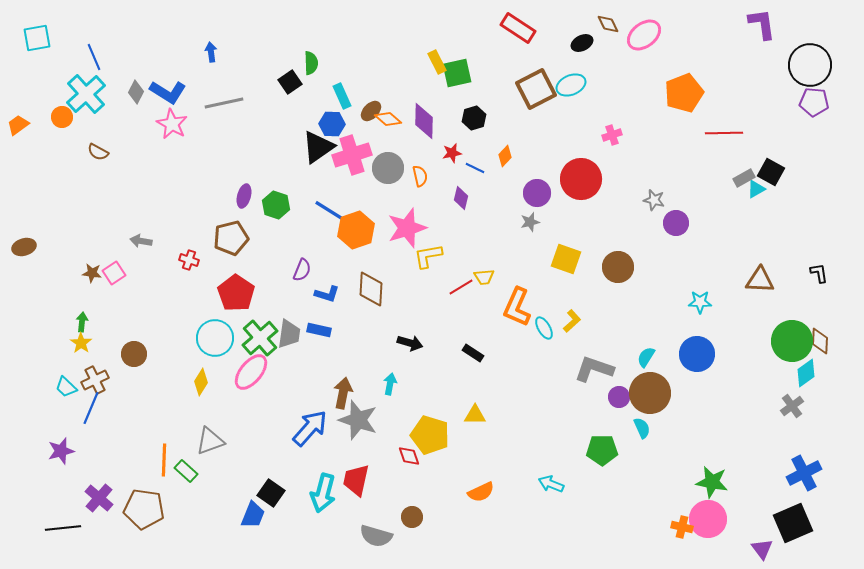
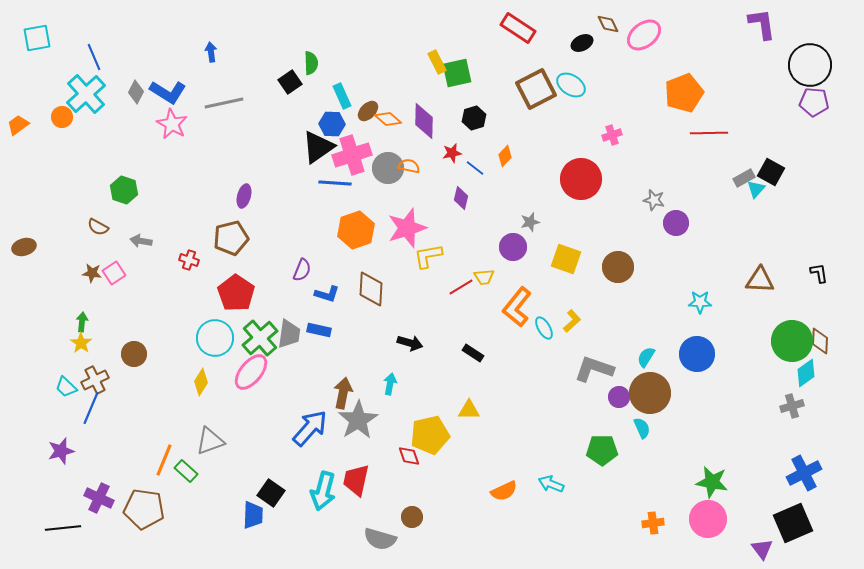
cyan ellipse at (571, 85): rotated 56 degrees clockwise
brown ellipse at (371, 111): moved 3 px left
red line at (724, 133): moved 15 px left
brown semicircle at (98, 152): moved 75 px down
blue line at (475, 168): rotated 12 degrees clockwise
orange semicircle at (420, 176): moved 11 px left, 10 px up; rotated 65 degrees counterclockwise
cyan triangle at (756, 189): rotated 18 degrees counterclockwise
purple circle at (537, 193): moved 24 px left, 54 px down
green hexagon at (276, 205): moved 152 px left, 15 px up
blue line at (330, 211): moved 5 px right, 28 px up; rotated 28 degrees counterclockwise
orange L-shape at (517, 307): rotated 15 degrees clockwise
gray cross at (792, 406): rotated 20 degrees clockwise
yellow triangle at (475, 415): moved 6 px left, 5 px up
gray star at (358, 420): rotated 21 degrees clockwise
yellow pentagon at (430, 435): rotated 30 degrees counterclockwise
orange line at (164, 460): rotated 20 degrees clockwise
orange semicircle at (481, 492): moved 23 px right, 1 px up
cyan arrow at (323, 493): moved 2 px up
purple cross at (99, 498): rotated 16 degrees counterclockwise
blue trapezoid at (253, 515): rotated 20 degrees counterclockwise
orange cross at (682, 527): moved 29 px left, 4 px up; rotated 20 degrees counterclockwise
gray semicircle at (376, 536): moved 4 px right, 3 px down
